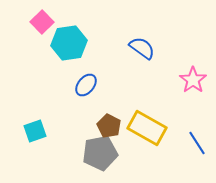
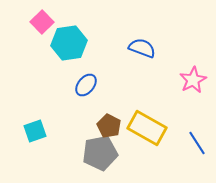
blue semicircle: rotated 16 degrees counterclockwise
pink star: rotated 8 degrees clockwise
